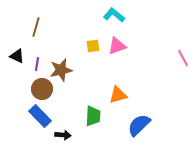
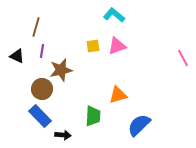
purple line: moved 5 px right, 13 px up
